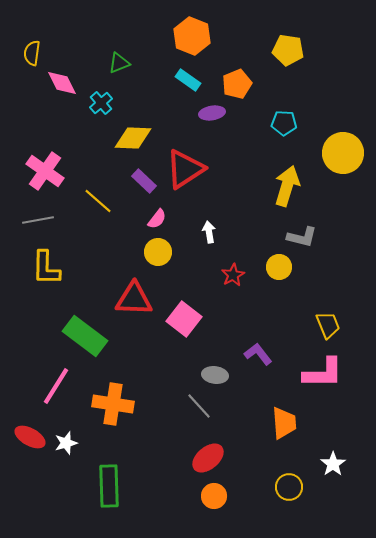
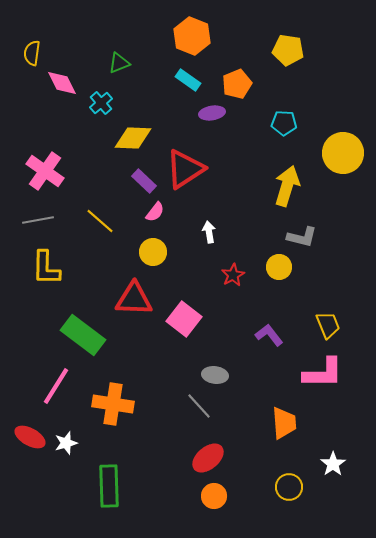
yellow line at (98, 201): moved 2 px right, 20 px down
pink semicircle at (157, 219): moved 2 px left, 7 px up
yellow circle at (158, 252): moved 5 px left
green rectangle at (85, 336): moved 2 px left, 1 px up
purple L-shape at (258, 354): moved 11 px right, 19 px up
